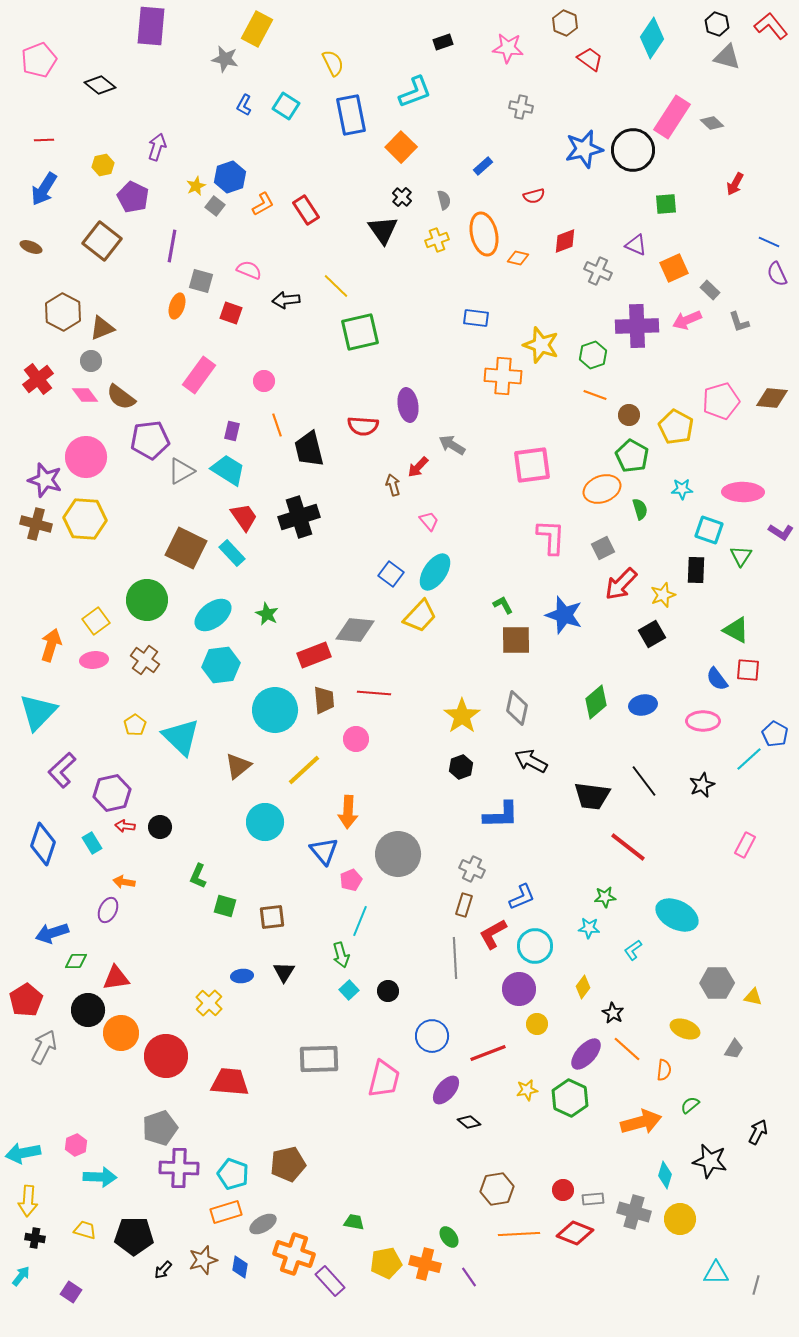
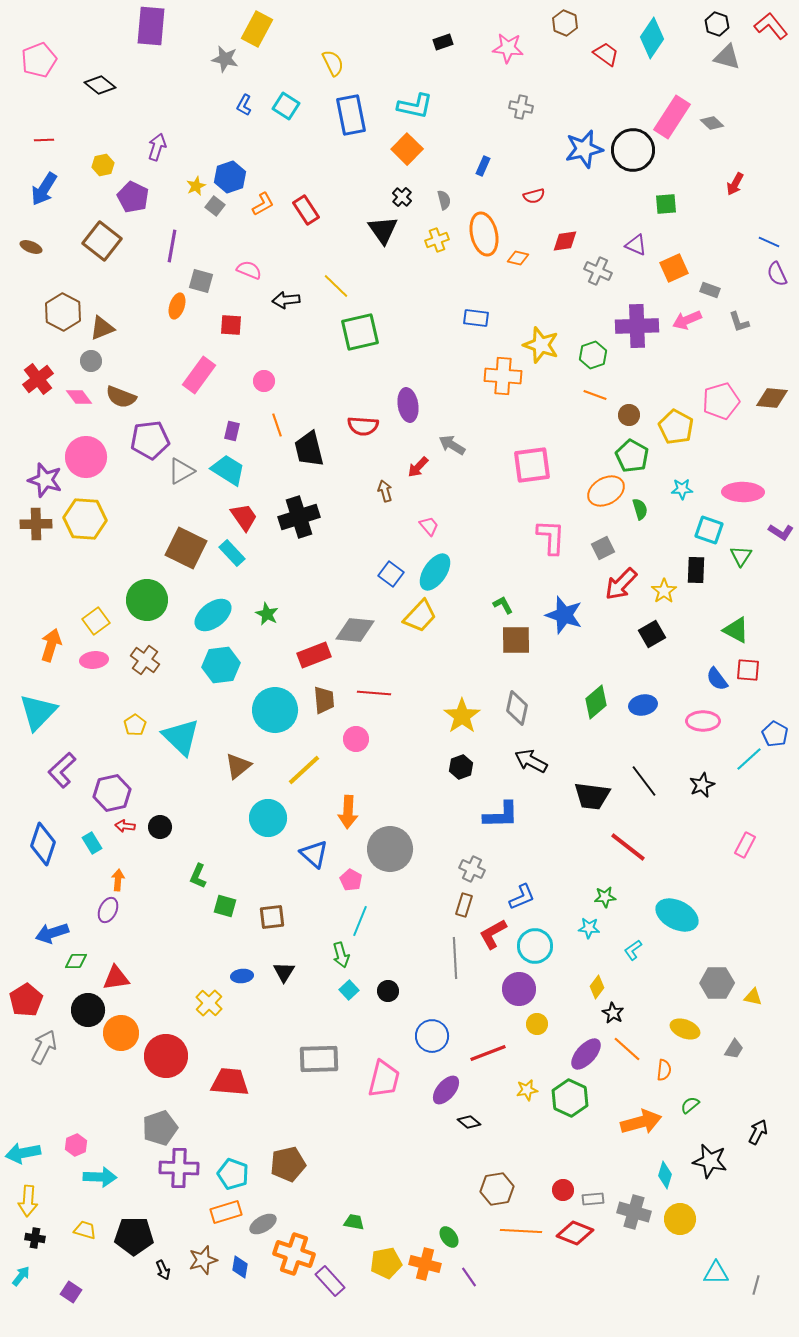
red trapezoid at (590, 59): moved 16 px right, 5 px up
cyan L-shape at (415, 92): moved 14 px down; rotated 33 degrees clockwise
orange square at (401, 147): moved 6 px right, 2 px down
blue rectangle at (483, 166): rotated 24 degrees counterclockwise
red diamond at (565, 241): rotated 12 degrees clockwise
gray rectangle at (710, 290): rotated 24 degrees counterclockwise
red square at (231, 313): moved 12 px down; rotated 15 degrees counterclockwise
pink diamond at (85, 395): moved 6 px left, 2 px down
brown semicircle at (121, 397): rotated 16 degrees counterclockwise
brown arrow at (393, 485): moved 8 px left, 6 px down
orange ellipse at (602, 489): moved 4 px right, 2 px down; rotated 9 degrees counterclockwise
pink trapezoid at (429, 521): moved 5 px down
brown cross at (36, 524): rotated 16 degrees counterclockwise
yellow star at (663, 595): moved 1 px right, 4 px up; rotated 15 degrees counterclockwise
cyan circle at (265, 822): moved 3 px right, 4 px up
blue triangle at (324, 851): moved 10 px left, 3 px down; rotated 8 degrees counterclockwise
gray circle at (398, 854): moved 8 px left, 5 px up
pink pentagon at (351, 880): rotated 20 degrees counterclockwise
orange arrow at (124, 882): moved 6 px left, 2 px up; rotated 85 degrees clockwise
yellow diamond at (583, 987): moved 14 px right
orange line at (519, 1234): moved 2 px right, 3 px up; rotated 6 degrees clockwise
black arrow at (163, 1270): rotated 66 degrees counterclockwise
